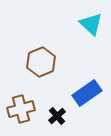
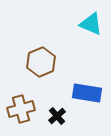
cyan triangle: rotated 20 degrees counterclockwise
blue rectangle: rotated 44 degrees clockwise
